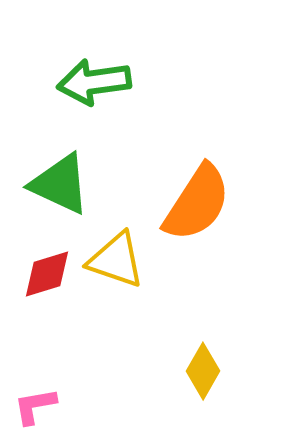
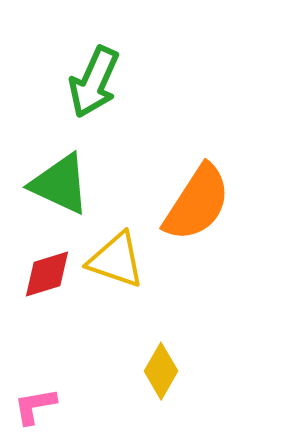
green arrow: rotated 58 degrees counterclockwise
yellow diamond: moved 42 px left
